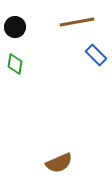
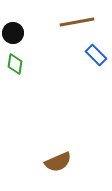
black circle: moved 2 px left, 6 px down
brown semicircle: moved 1 px left, 1 px up
